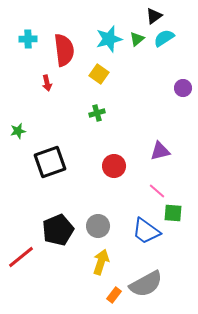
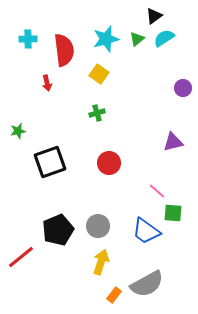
cyan star: moved 3 px left
purple triangle: moved 13 px right, 9 px up
red circle: moved 5 px left, 3 px up
gray semicircle: moved 1 px right
